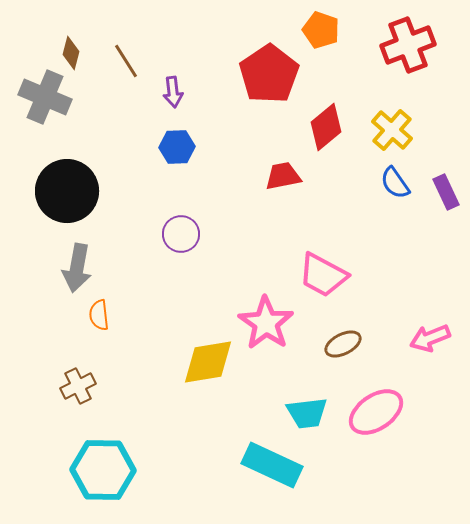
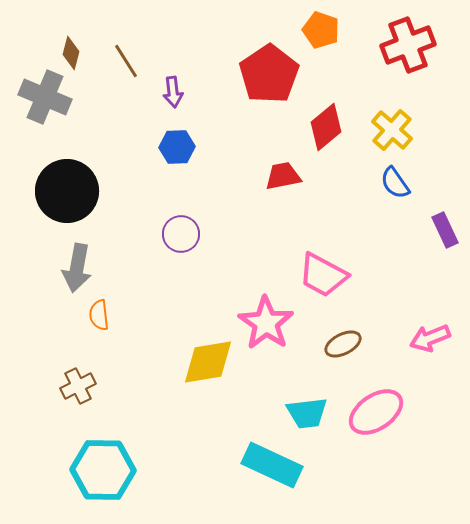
purple rectangle: moved 1 px left, 38 px down
